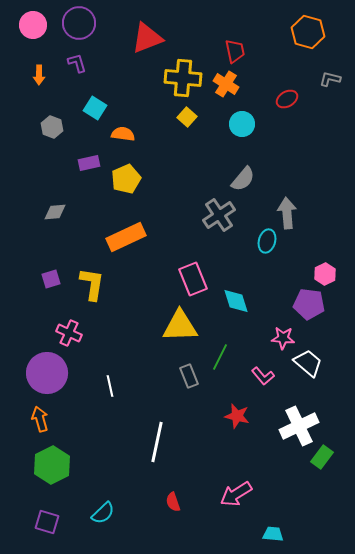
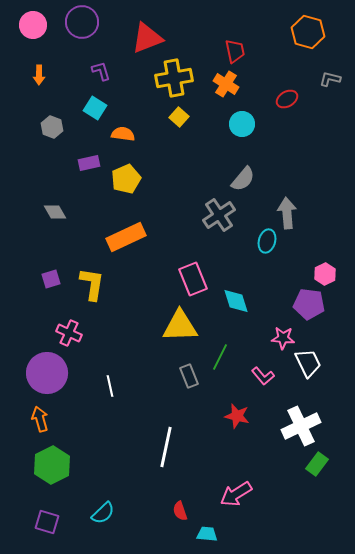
purple circle at (79, 23): moved 3 px right, 1 px up
purple L-shape at (77, 63): moved 24 px right, 8 px down
yellow cross at (183, 78): moved 9 px left; rotated 15 degrees counterclockwise
yellow square at (187, 117): moved 8 px left
gray diamond at (55, 212): rotated 65 degrees clockwise
white trapezoid at (308, 363): rotated 24 degrees clockwise
white cross at (299, 426): moved 2 px right
white line at (157, 442): moved 9 px right, 5 px down
green rectangle at (322, 457): moved 5 px left, 7 px down
red semicircle at (173, 502): moved 7 px right, 9 px down
cyan trapezoid at (273, 534): moved 66 px left
